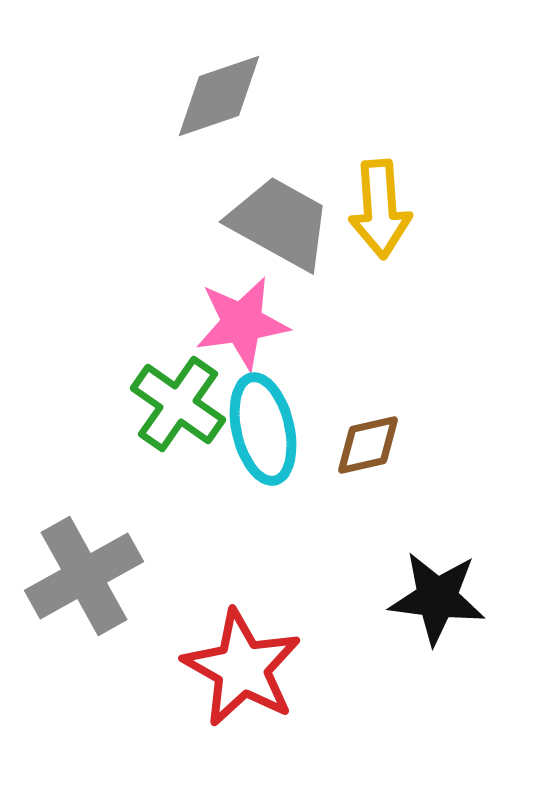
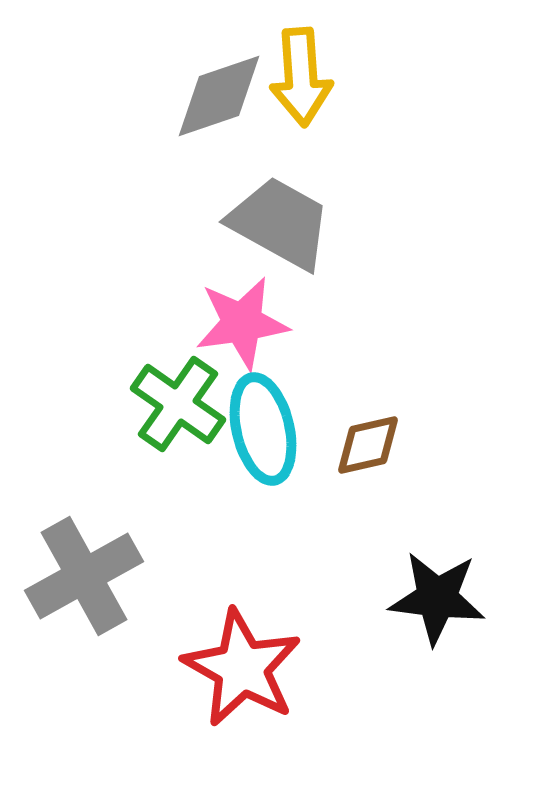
yellow arrow: moved 79 px left, 132 px up
